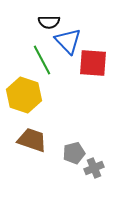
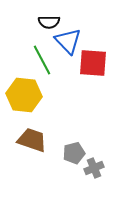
yellow hexagon: rotated 12 degrees counterclockwise
